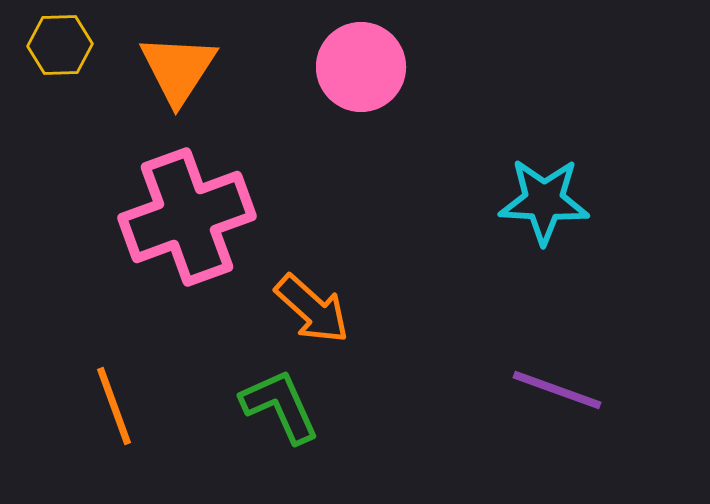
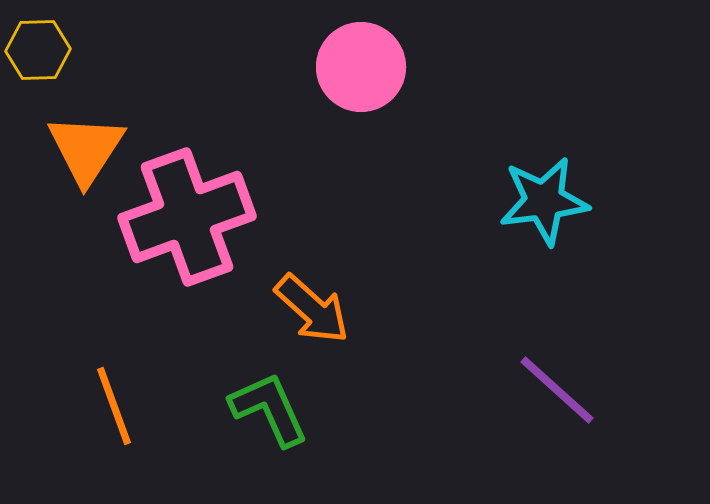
yellow hexagon: moved 22 px left, 5 px down
orange triangle: moved 92 px left, 80 px down
cyan star: rotated 10 degrees counterclockwise
purple line: rotated 22 degrees clockwise
green L-shape: moved 11 px left, 3 px down
